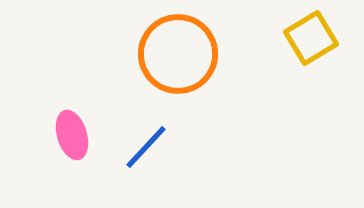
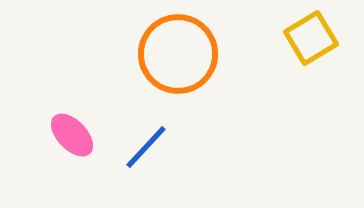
pink ellipse: rotated 27 degrees counterclockwise
